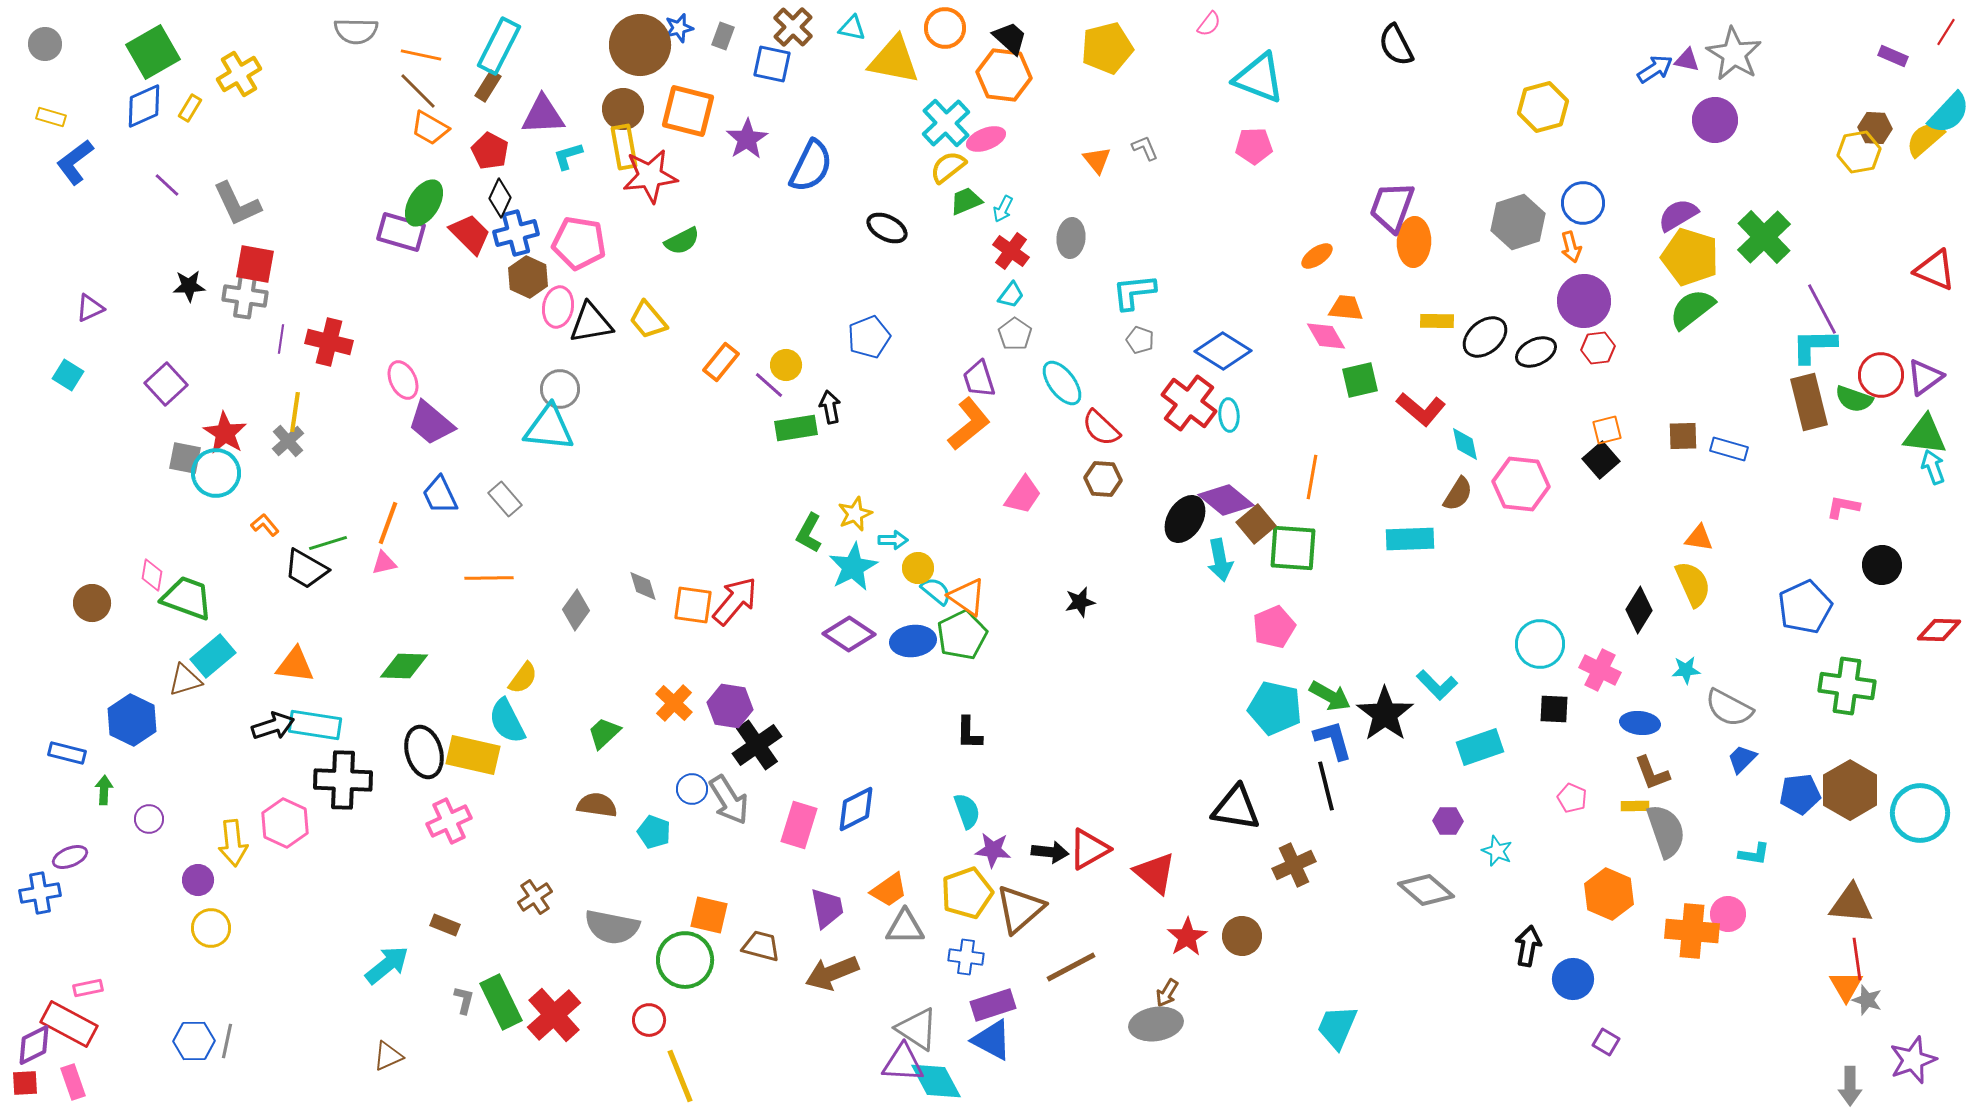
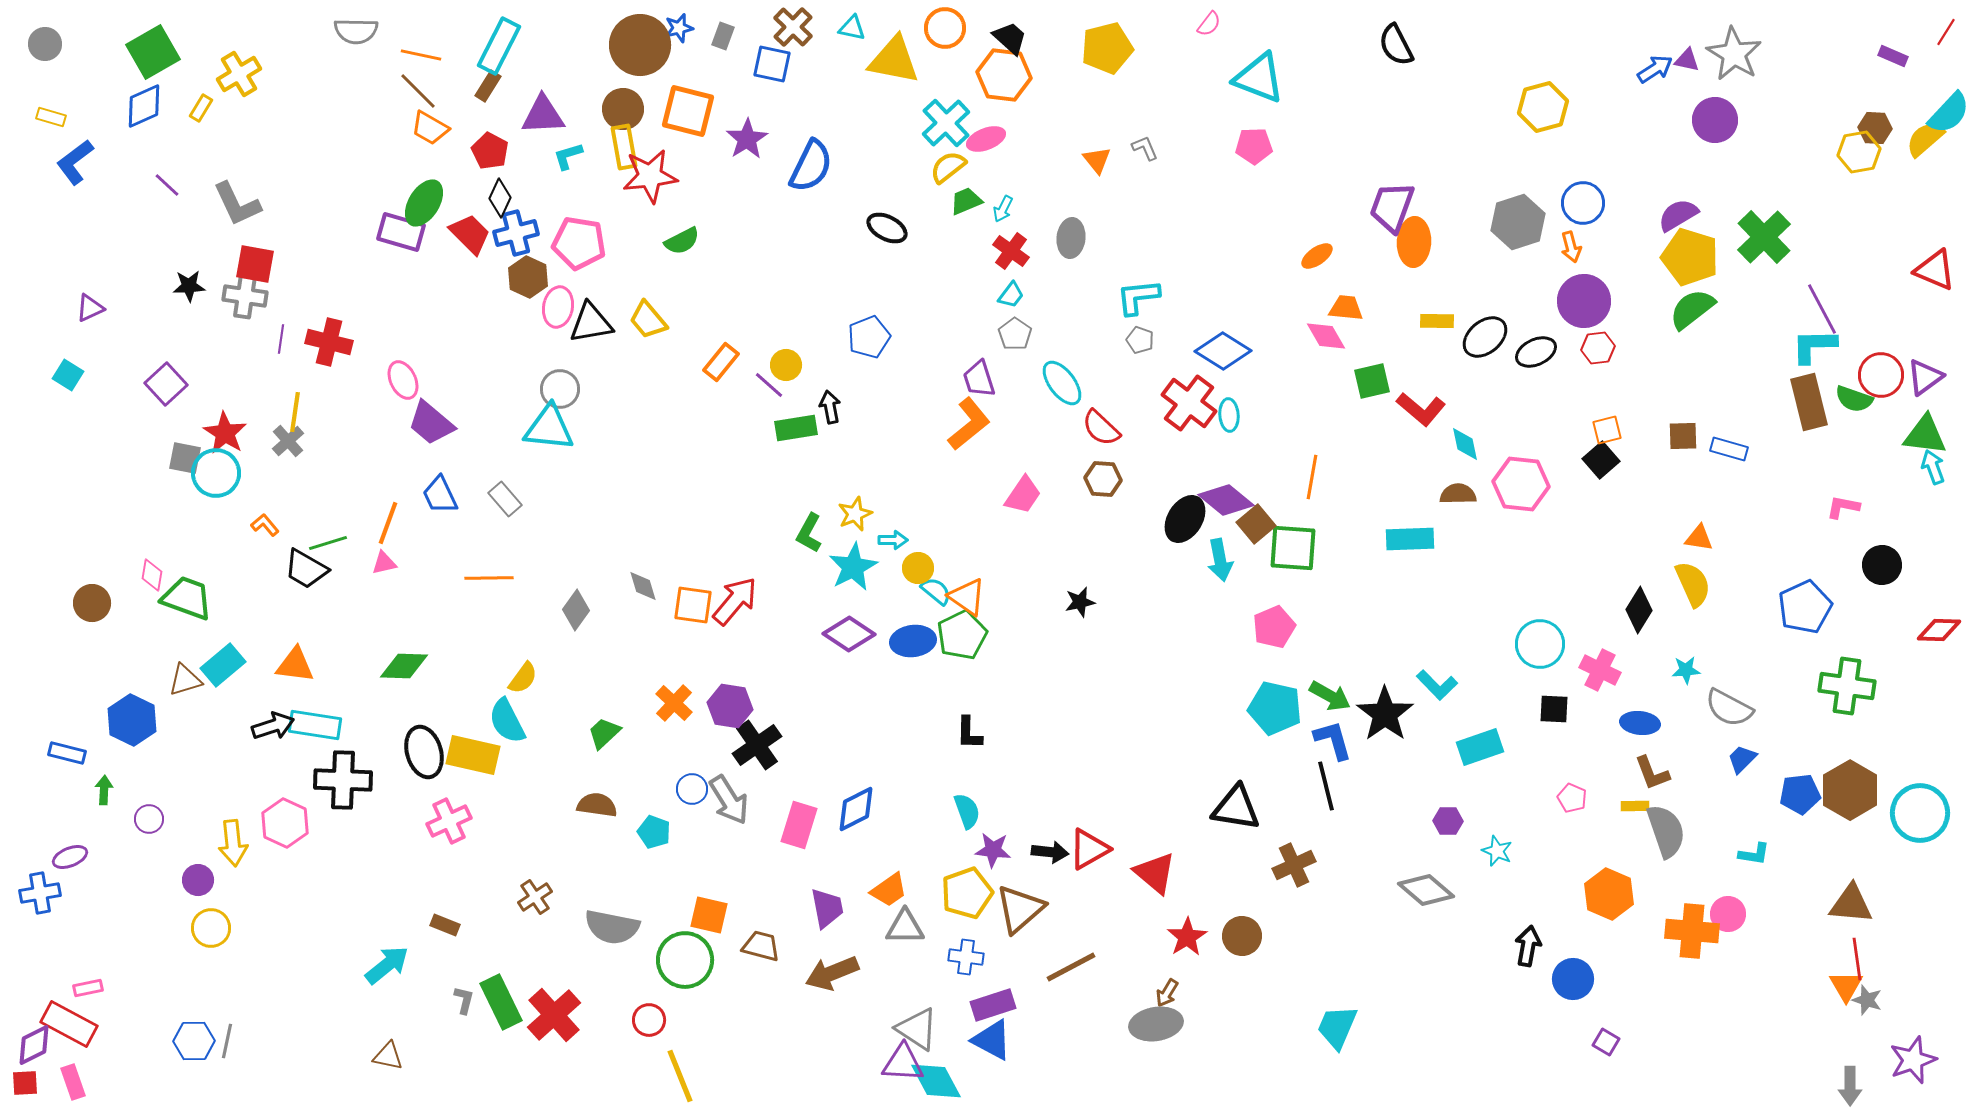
yellow rectangle at (190, 108): moved 11 px right
cyan L-shape at (1134, 292): moved 4 px right, 5 px down
green square at (1360, 380): moved 12 px right, 1 px down
brown semicircle at (1458, 494): rotated 123 degrees counterclockwise
cyan rectangle at (213, 656): moved 10 px right, 9 px down
brown triangle at (388, 1056): rotated 36 degrees clockwise
